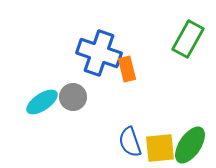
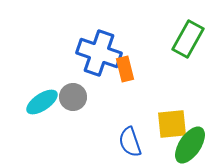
orange rectangle: moved 2 px left
yellow square: moved 12 px right, 24 px up
